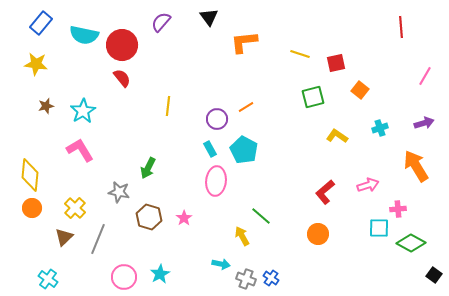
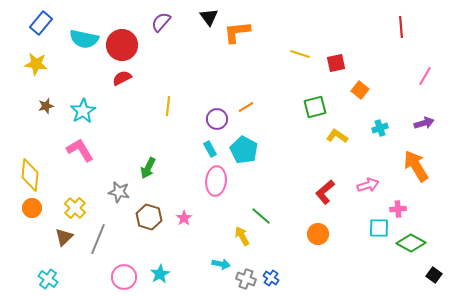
cyan semicircle at (84, 35): moved 4 px down
orange L-shape at (244, 42): moved 7 px left, 10 px up
red semicircle at (122, 78): rotated 78 degrees counterclockwise
green square at (313, 97): moved 2 px right, 10 px down
